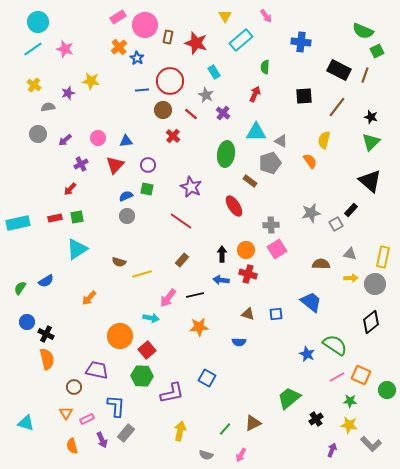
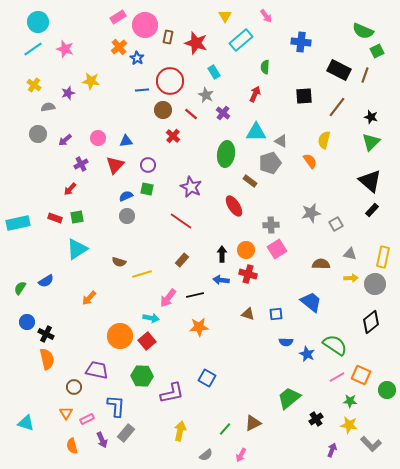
black rectangle at (351, 210): moved 21 px right
red rectangle at (55, 218): rotated 32 degrees clockwise
blue semicircle at (239, 342): moved 47 px right
red square at (147, 350): moved 9 px up
gray semicircle at (206, 455): rotated 56 degrees counterclockwise
